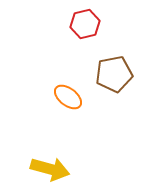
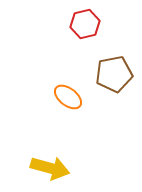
yellow arrow: moved 1 px up
